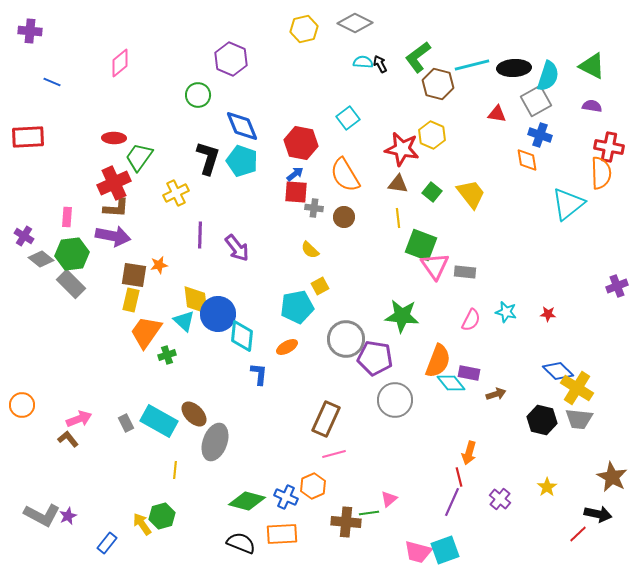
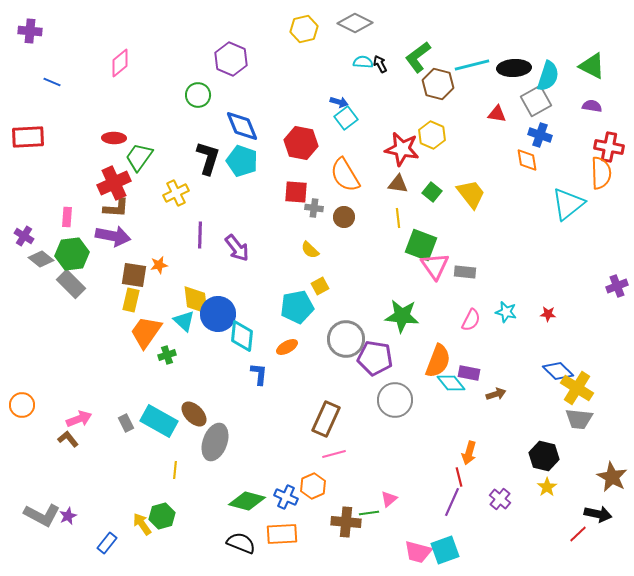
cyan square at (348, 118): moved 2 px left
blue arrow at (295, 174): moved 44 px right, 72 px up; rotated 54 degrees clockwise
black hexagon at (542, 420): moved 2 px right, 36 px down
